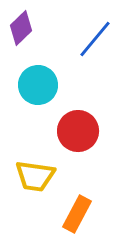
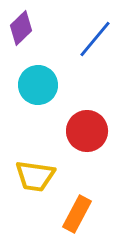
red circle: moved 9 px right
